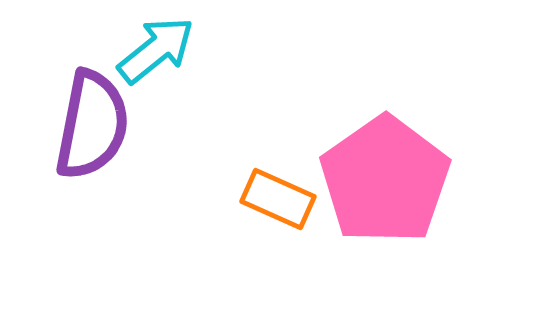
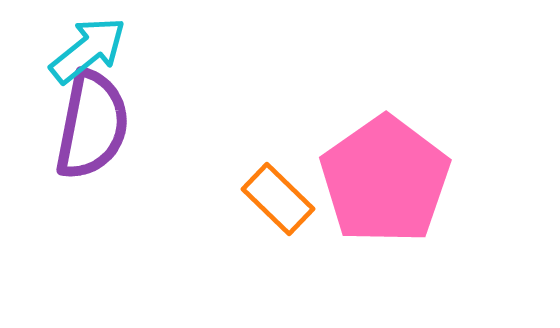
cyan arrow: moved 68 px left
orange rectangle: rotated 20 degrees clockwise
